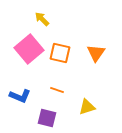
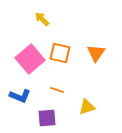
pink square: moved 1 px right, 10 px down
purple square: rotated 18 degrees counterclockwise
